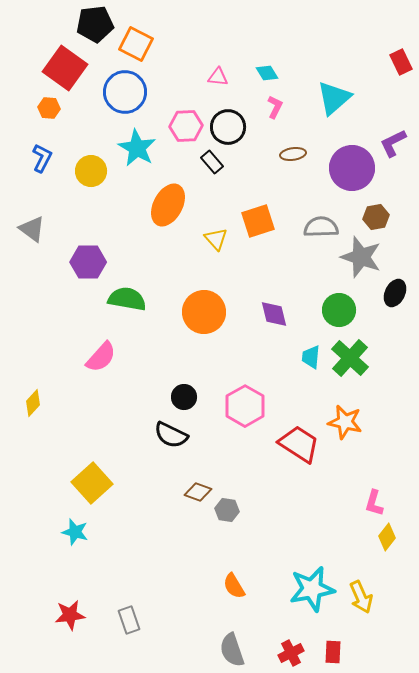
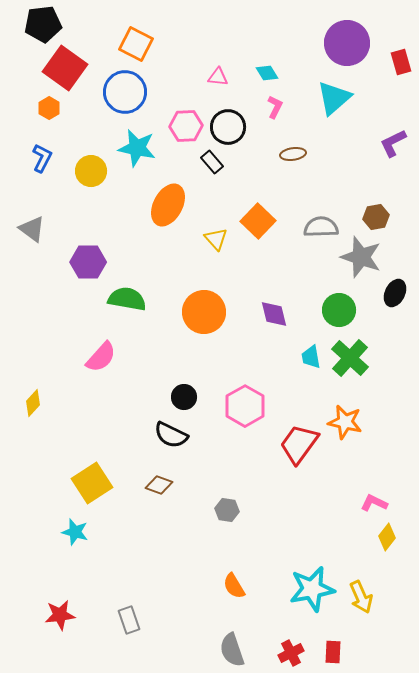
black pentagon at (95, 24): moved 52 px left
red rectangle at (401, 62): rotated 10 degrees clockwise
orange hexagon at (49, 108): rotated 25 degrees clockwise
cyan star at (137, 148): rotated 18 degrees counterclockwise
purple circle at (352, 168): moved 5 px left, 125 px up
orange square at (258, 221): rotated 28 degrees counterclockwise
cyan trapezoid at (311, 357): rotated 15 degrees counterclockwise
red trapezoid at (299, 444): rotated 87 degrees counterclockwise
yellow square at (92, 483): rotated 9 degrees clockwise
brown diamond at (198, 492): moved 39 px left, 7 px up
pink L-shape at (374, 503): rotated 100 degrees clockwise
red star at (70, 615): moved 10 px left
